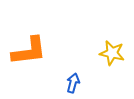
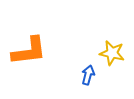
blue arrow: moved 15 px right, 8 px up
